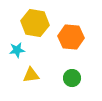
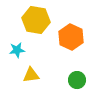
yellow hexagon: moved 1 px right, 3 px up
orange hexagon: rotated 20 degrees clockwise
green circle: moved 5 px right, 2 px down
